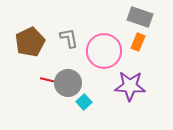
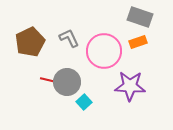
gray L-shape: rotated 15 degrees counterclockwise
orange rectangle: rotated 48 degrees clockwise
gray circle: moved 1 px left, 1 px up
